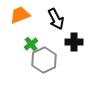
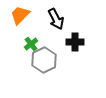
orange trapezoid: rotated 25 degrees counterclockwise
black cross: moved 1 px right
